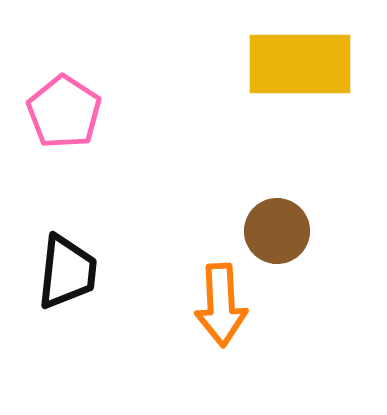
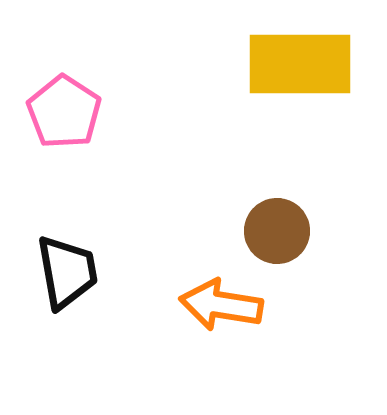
black trapezoid: rotated 16 degrees counterclockwise
orange arrow: rotated 102 degrees clockwise
